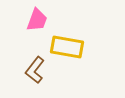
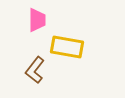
pink trapezoid: rotated 20 degrees counterclockwise
